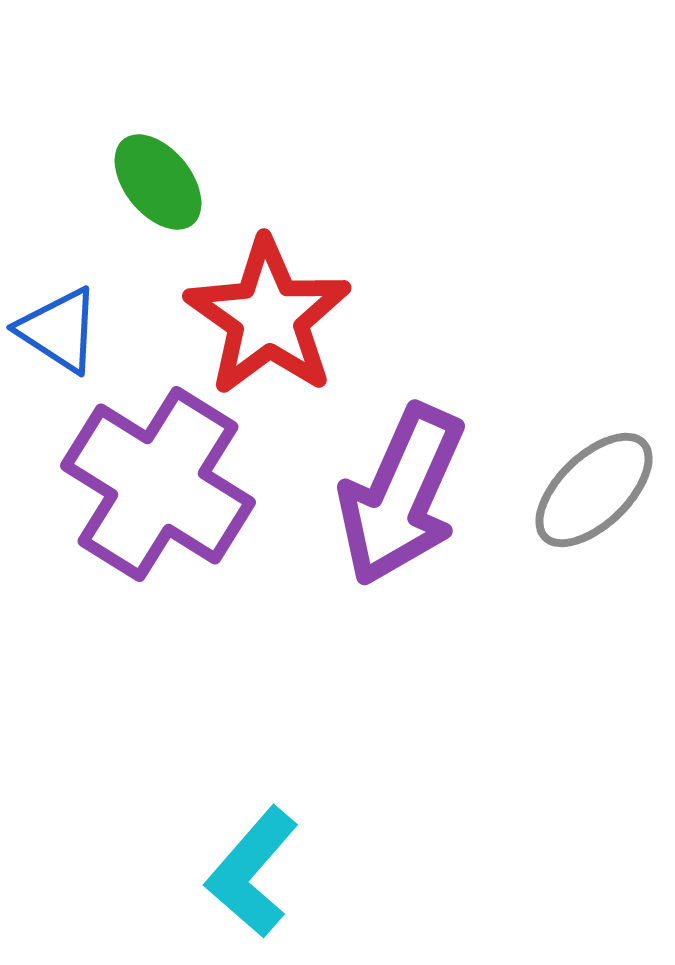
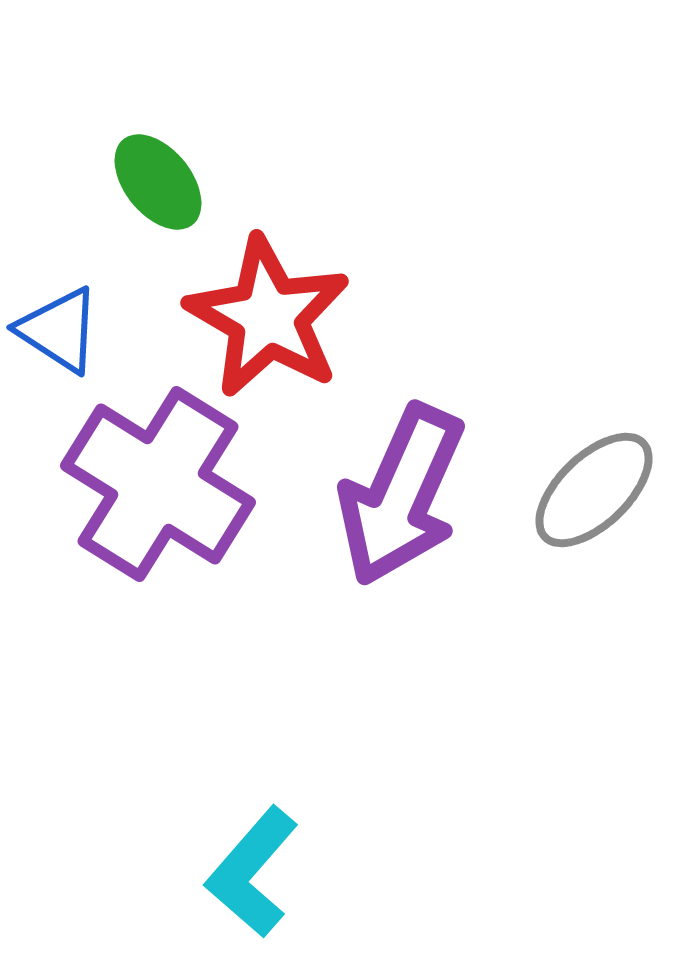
red star: rotated 5 degrees counterclockwise
